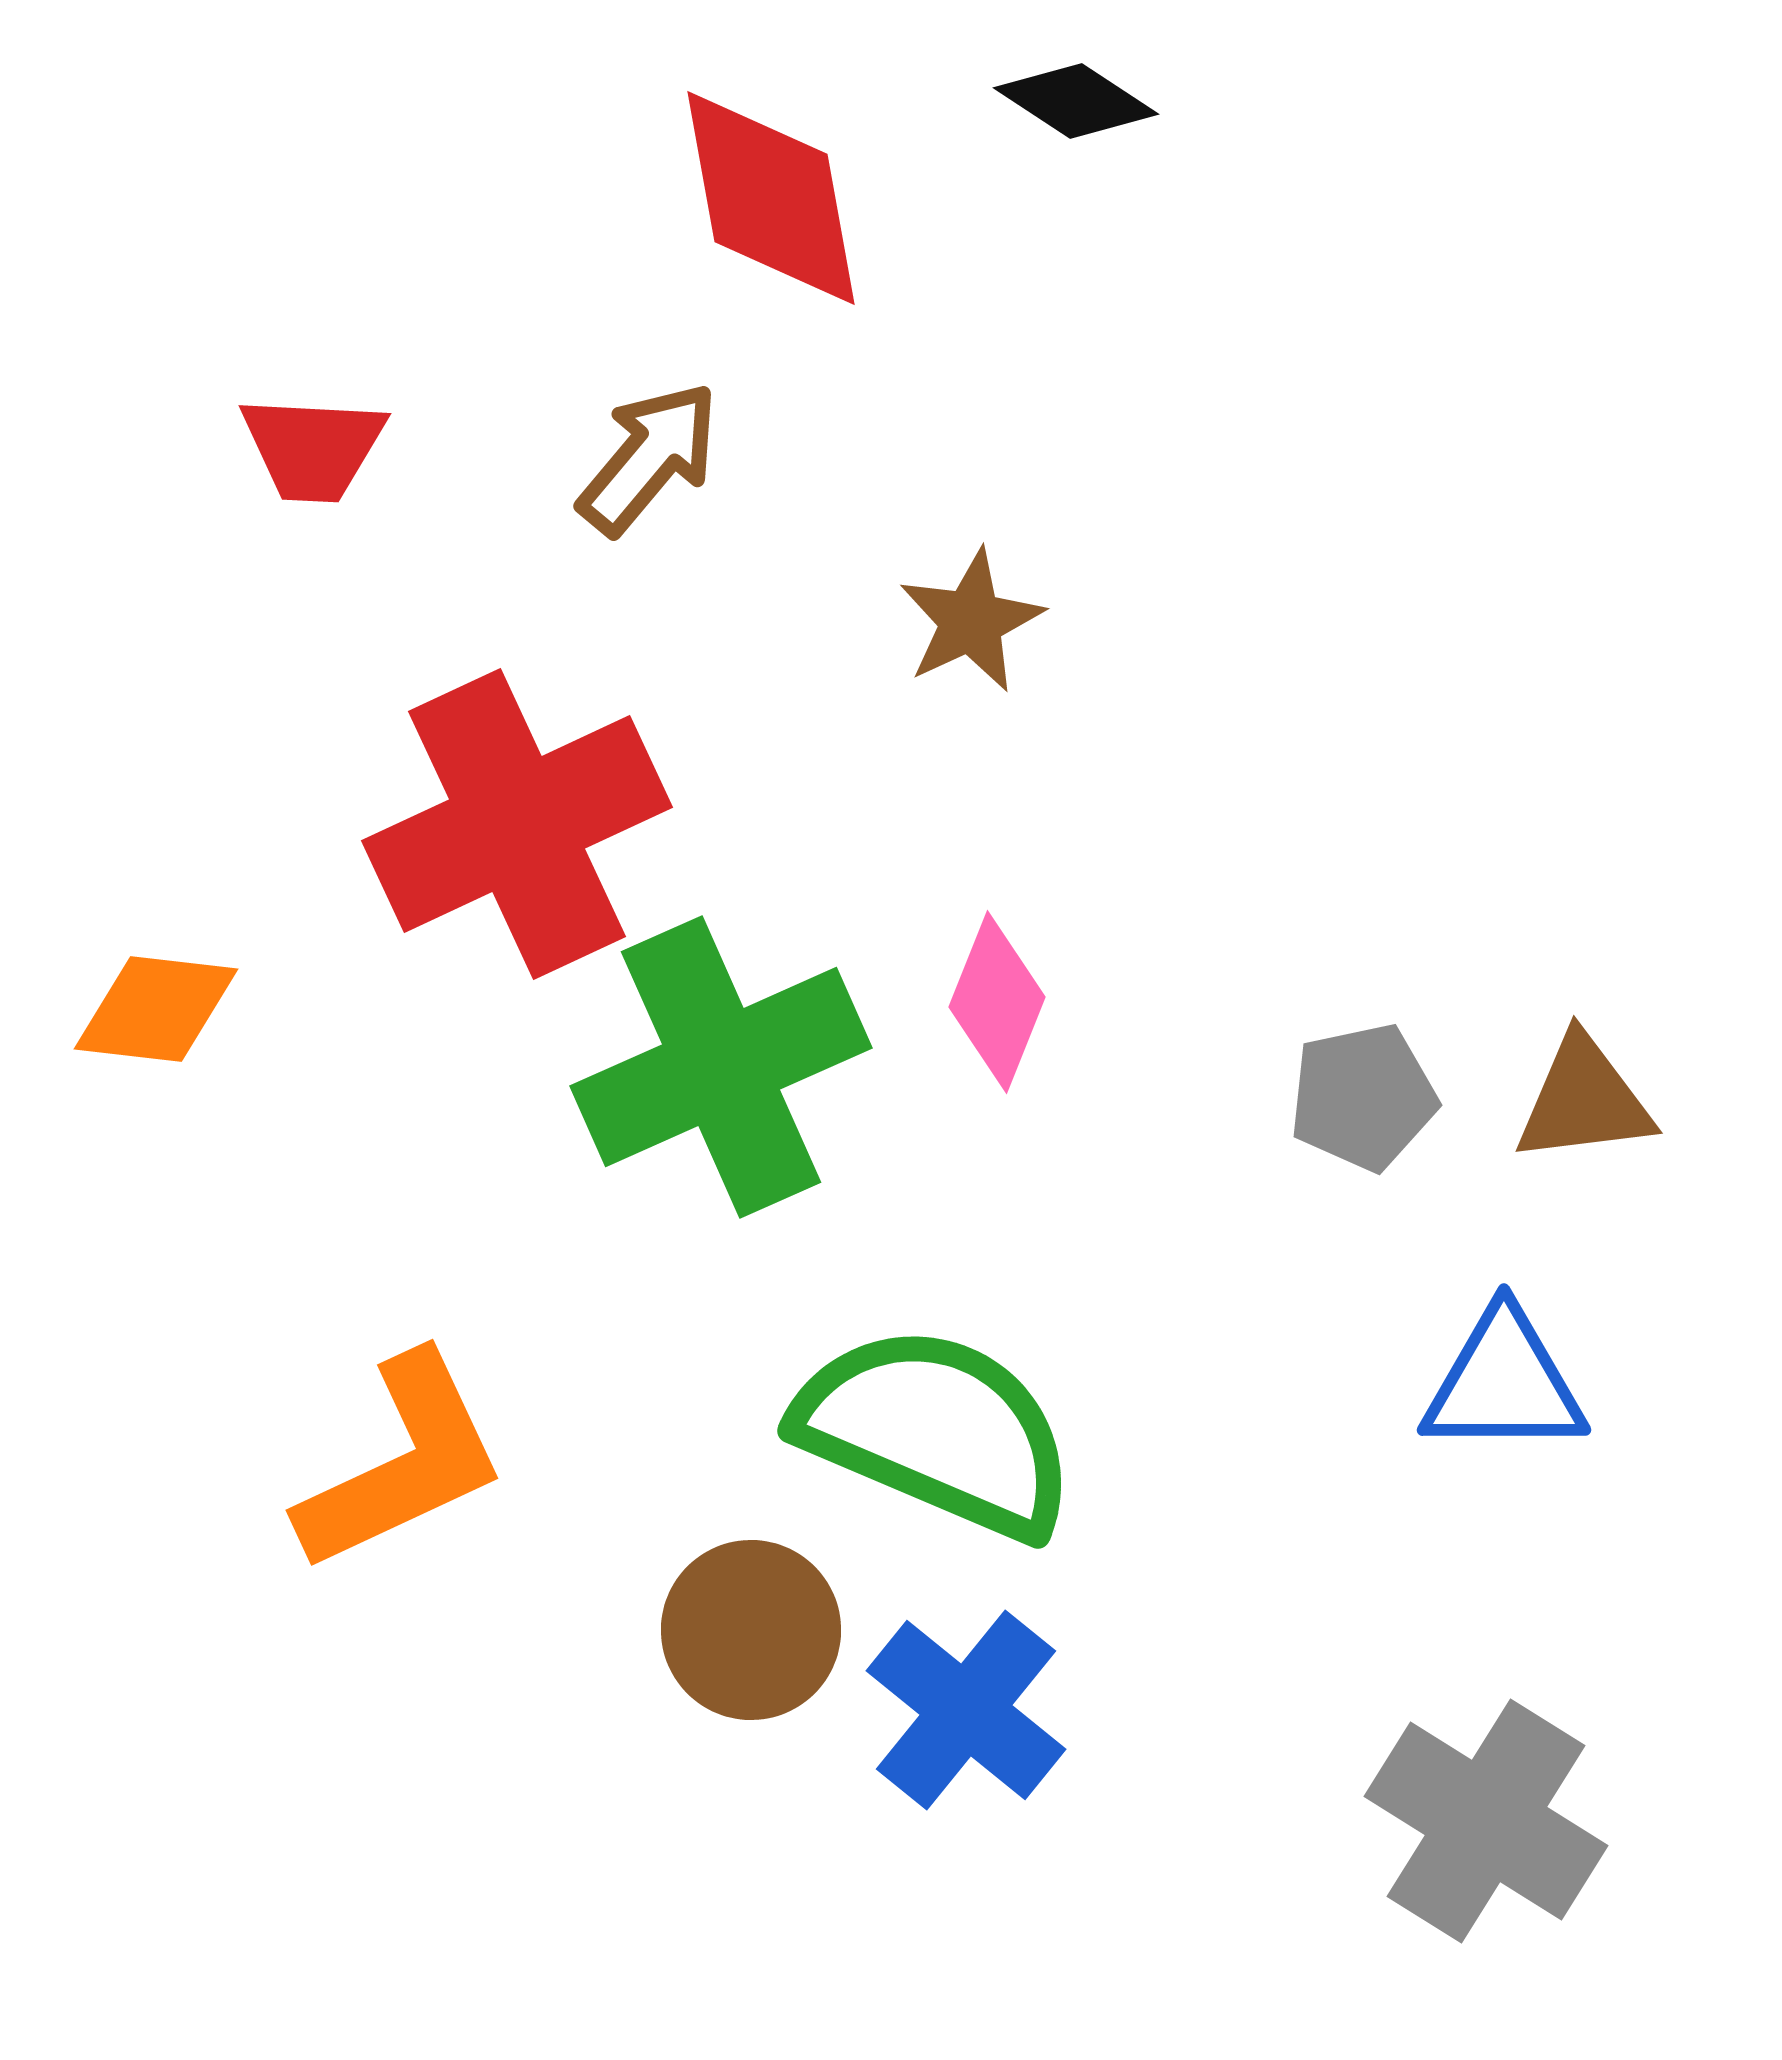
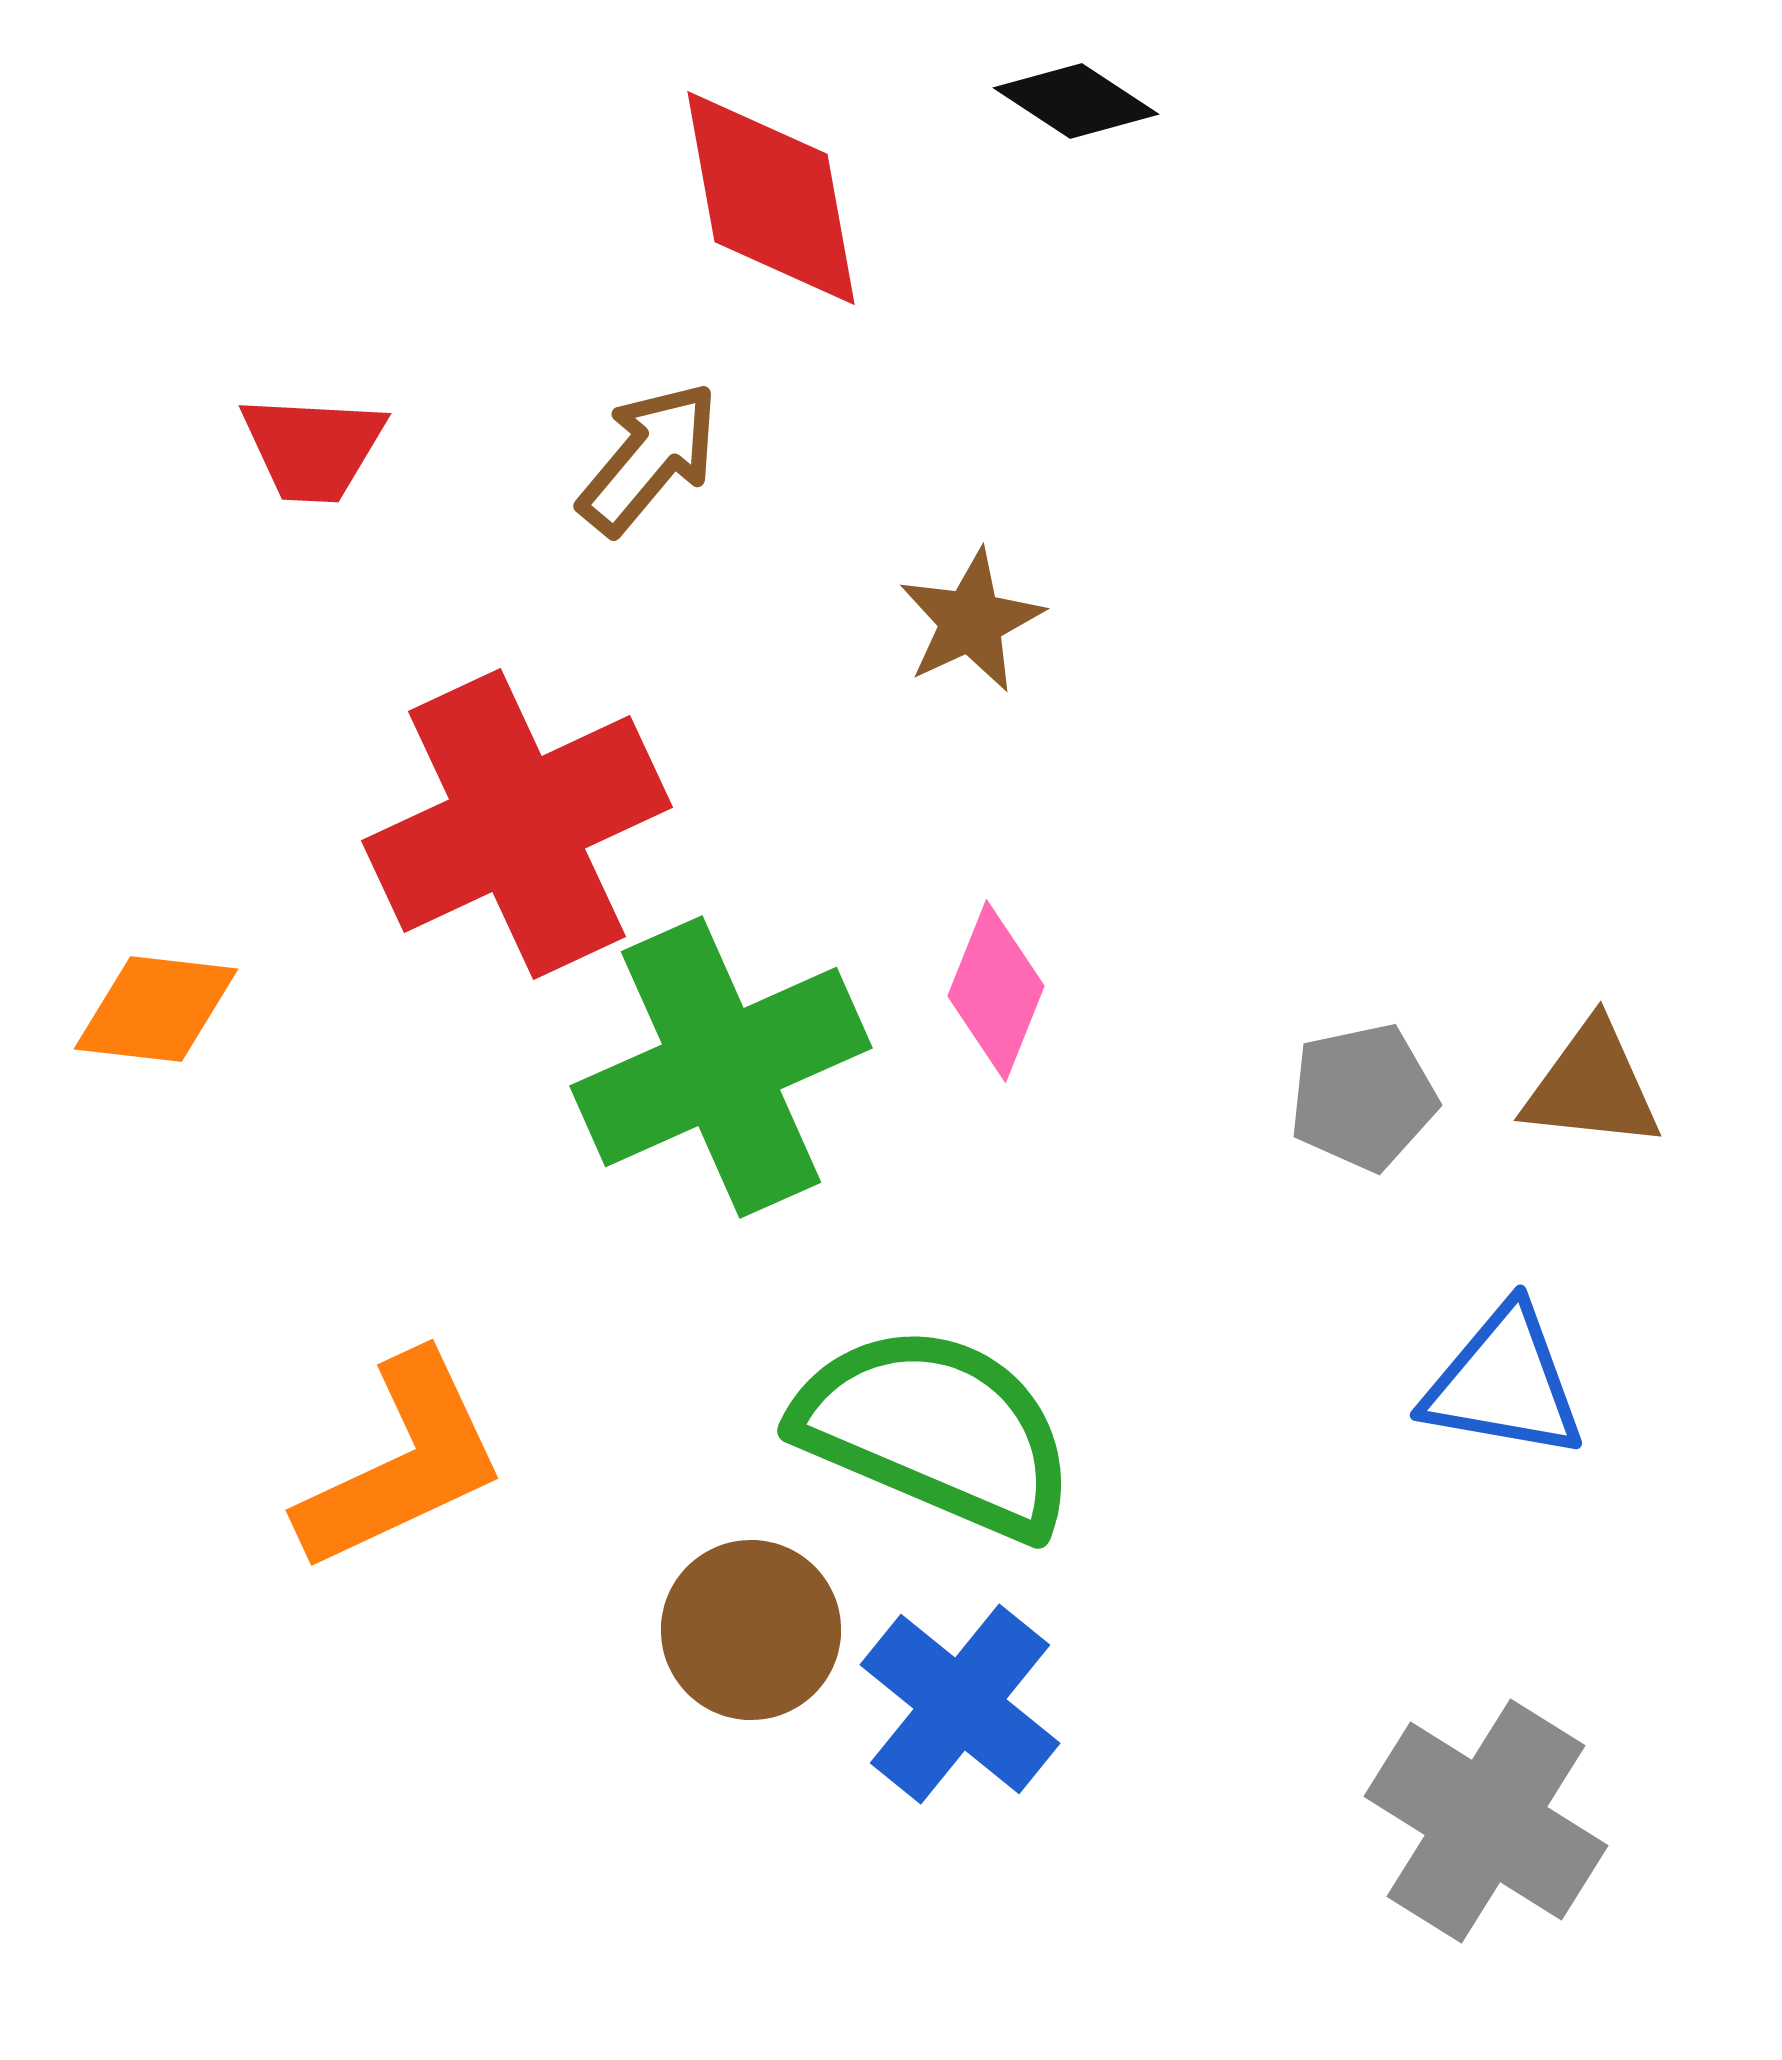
pink diamond: moved 1 px left, 11 px up
brown triangle: moved 8 px right, 14 px up; rotated 13 degrees clockwise
blue triangle: rotated 10 degrees clockwise
blue cross: moved 6 px left, 6 px up
